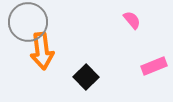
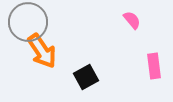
orange arrow: rotated 27 degrees counterclockwise
pink rectangle: rotated 75 degrees counterclockwise
black square: rotated 15 degrees clockwise
